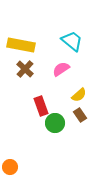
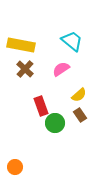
orange circle: moved 5 px right
